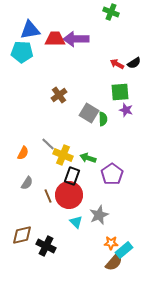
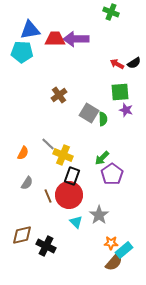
green arrow: moved 14 px right; rotated 63 degrees counterclockwise
gray star: rotated 12 degrees counterclockwise
